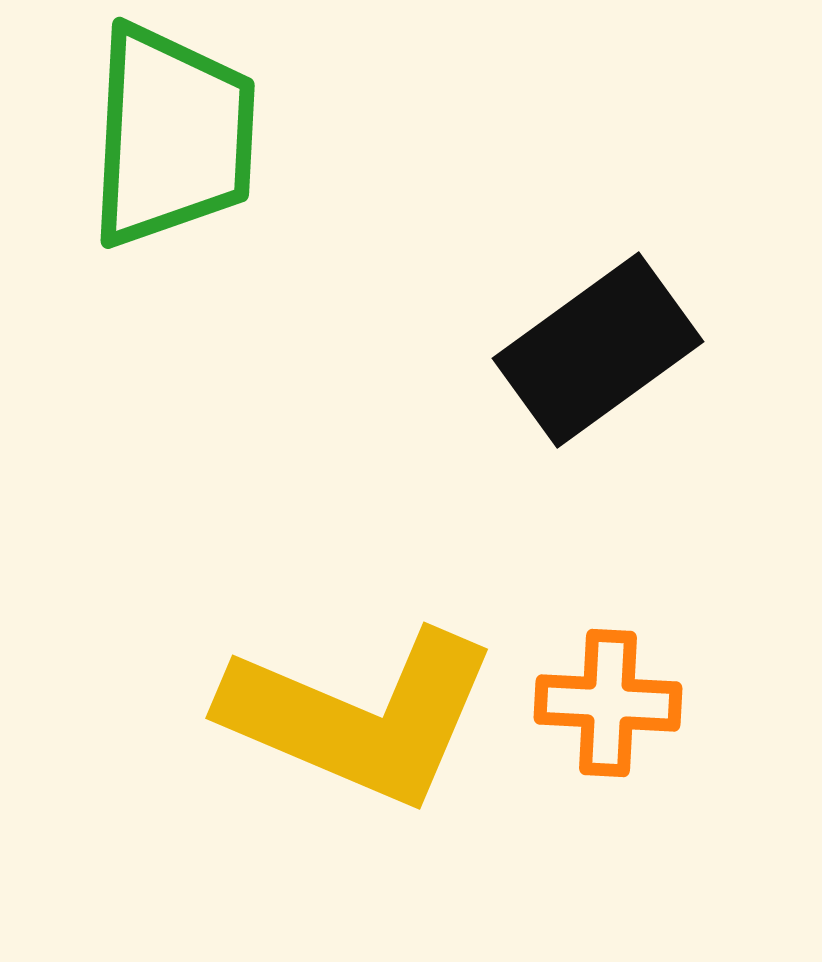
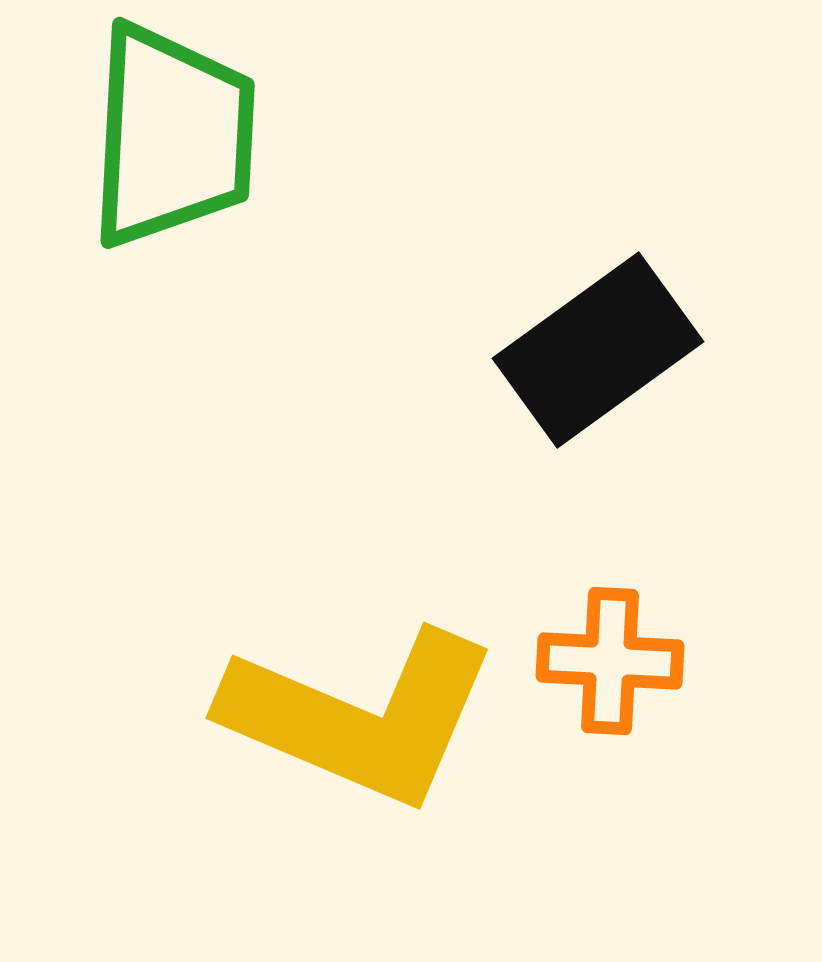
orange cross: moved 2 px right, 42 px up
